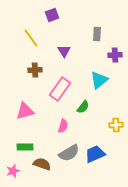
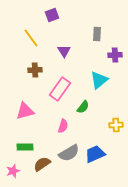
brown semicircle: rotated 54 degrees counterclockwise
